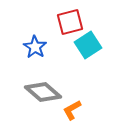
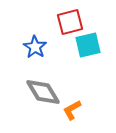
cyan square: rotated 20 degrees clockwise
gray diamond: rotated 18 degrees clockwise
